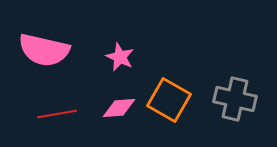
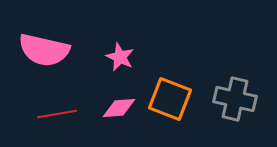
orange square: moved 1 px right, 1 px up; rotated 9 degrees counterclockwise
